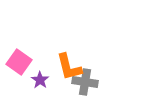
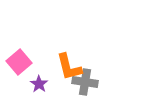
pink square: rotated 15 degrees clockwise
purple star: moved 1 px left, 4 px down
